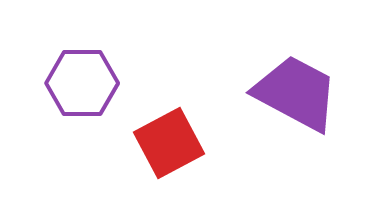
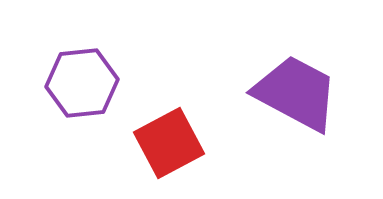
purple hexagon: rotated 6 degrees counterclockwise
